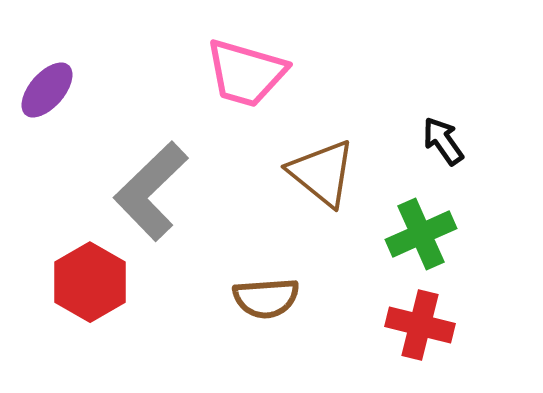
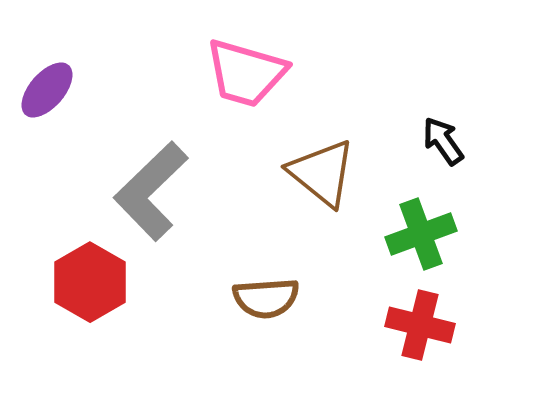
green cross: rotated 4 degrees clockwise
